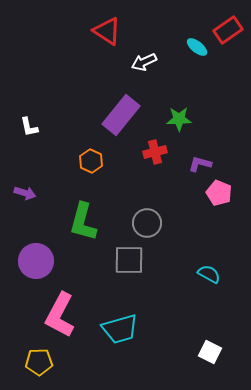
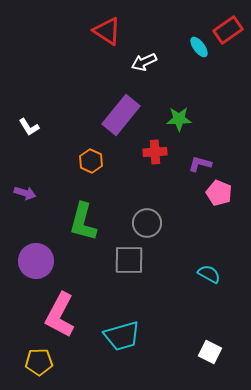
cyan ellipse: moved 2 px right; rotated 15 degrees clockwise
white L-shape: rotated 20 degrees counterclockwise
red cross: rotated 10 degrees clockwise
cyan trapezoid: moved 2 px right, 7 px down
